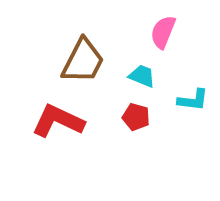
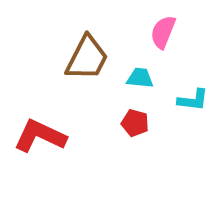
brown trapezoid: moved 4 px right, 3 px up
cyan trapezoid: moved 2 px left, 2 px down; rotated 16 degrees counterclockwise
red pentagon: moved 1 px left, 6 px down
red L-shape: moved 18 px left, 15 px down
